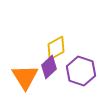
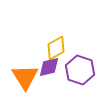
purple diamond: rotated 30 degrees clockwise
purple hexagon: moved 1 px left, 1 px up
